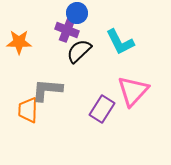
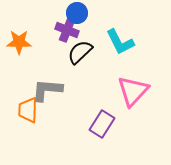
black semicircle: moved 1 px right, 1 px down
purple rectangle: moved 15 px down
